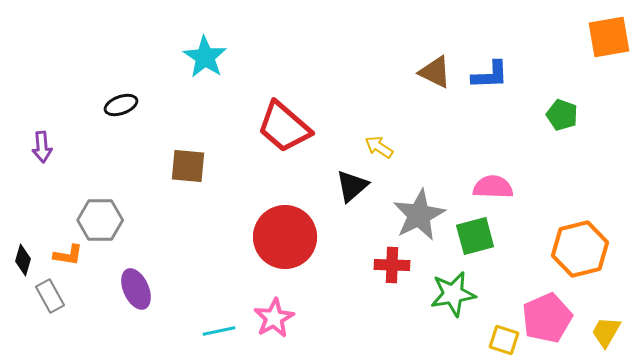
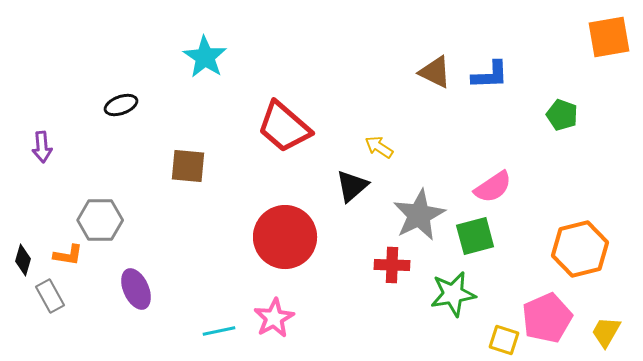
pink semicircle: rotated 144 degrees clockwise
